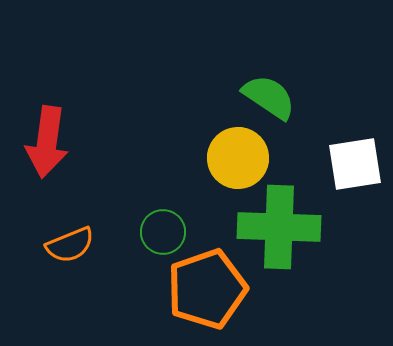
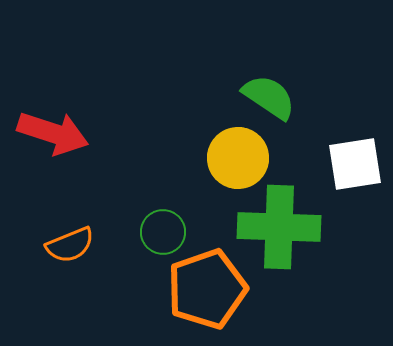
red arrow: moved 6 px right, 9 px up; rotated 80 degrees counterclockwise
